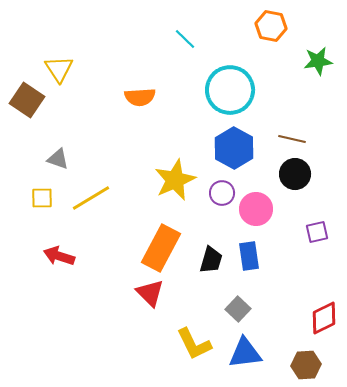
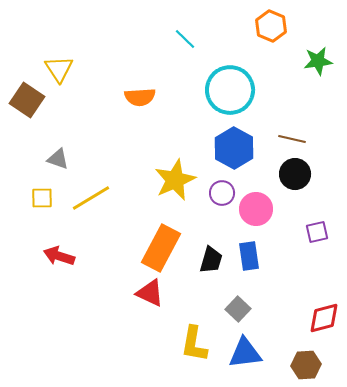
orange hexagon: rotated 12 degrees clockwise
red triangle: rotated 20 degrees counterclockwise
red diamond: rotated 12 degrees clockwise
yellow L-shape: rotated 36 degrees clockwise
